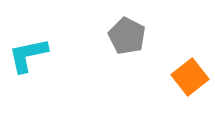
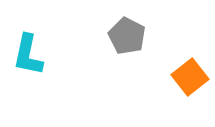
cyan L-shape: rotated 66 degrees counterclockwise
